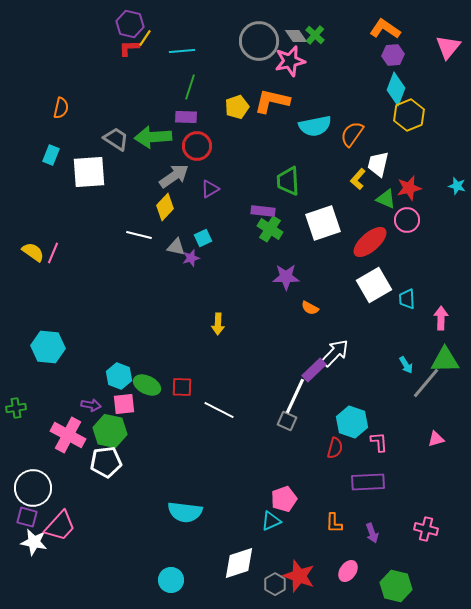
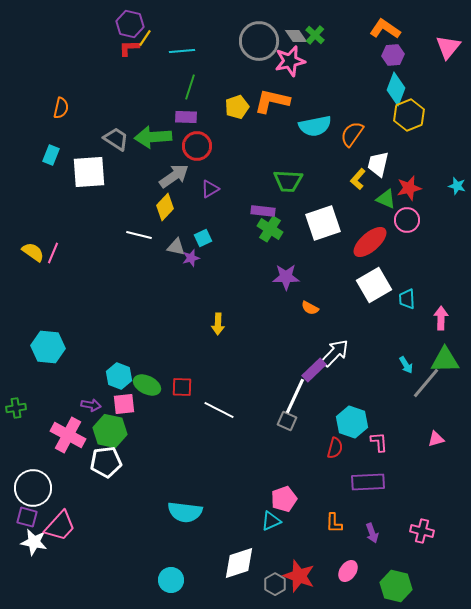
green trapezoid at (288, 181): rotated 84 degrees counterclockwise
pink cross at (426, 529): moved 4 px left, 2 px down
